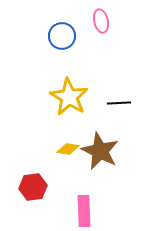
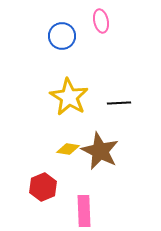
red hexagon: moved 10 px right; rotated 16 degrees counterclockwise
